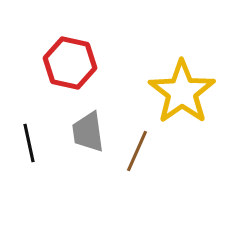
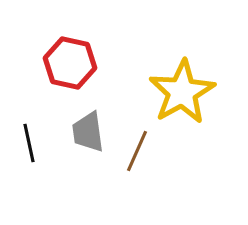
yellow star: rotated 6 degrees clockwise
